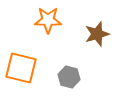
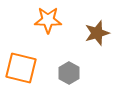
brown star: moved 1 px up
gray hexagon: moved 4 px up; rotated 15 degrees clockwise
